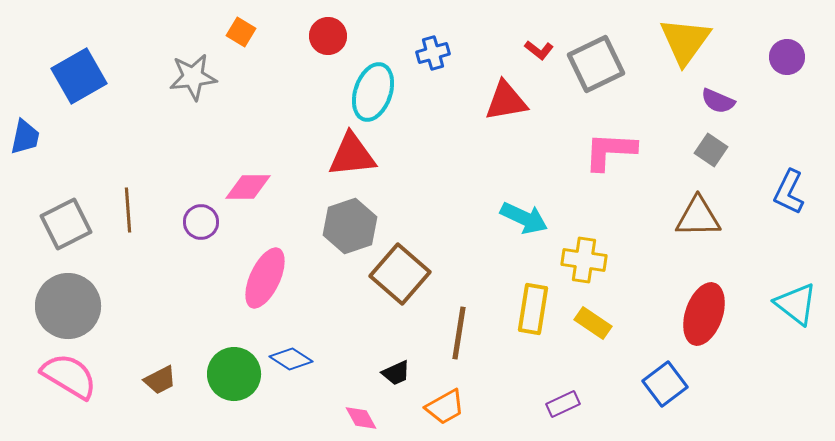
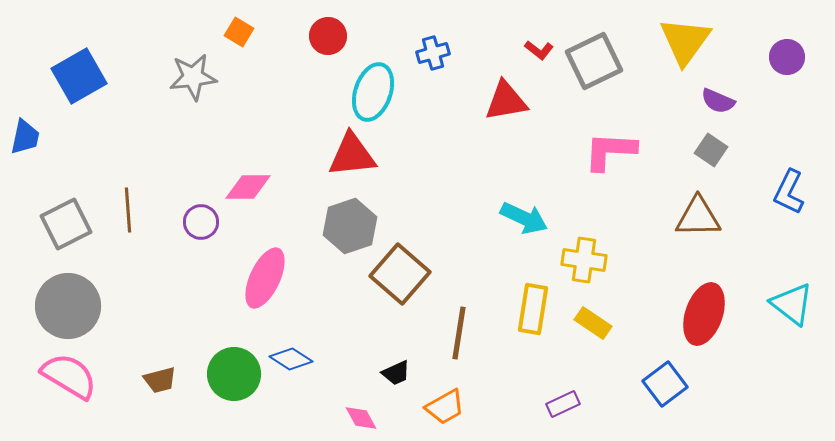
orange square at (241, 32): moved 2 px left
gray square at (596, 64): moved 2 px left, 3 px up
cyan triangle at (796, 304): moved 4 px left
brown trapezoid at (160, 380): rotated 12 degrees clockwise
